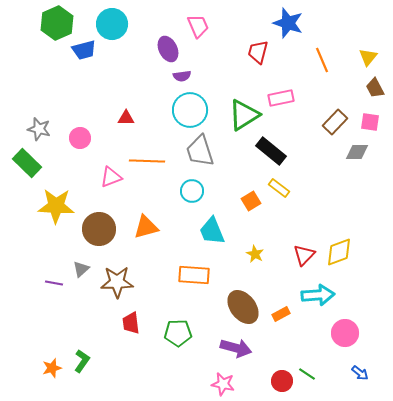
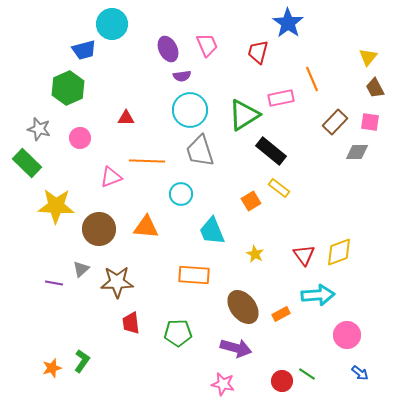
green hexagon at (57, 23): moved 11 px right, 65 px down
blue star at (288, 23): rotated 16 degrees clockwise
pink trapezoid at (198, 26): moved 9 px right, 19 px down
orange line at (322, 60): moved 10 px left, 19 px down
cyan circle at (192, 191): moved 11 px left, 3 px down
orange triangle at (146, 227): rotated 20 degrees clockwise
red triangle at (304, 255): rotated 20 degrees counterclockwise
pink circle at (345, 333): moved 2 px right, 2 px down
